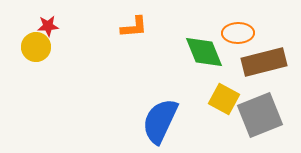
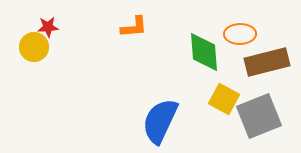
red star: moved 1 px down
orange ellipse: moved 2 px right, 1 px down
yellow circle: moved 2 px left
green diamond: rotated 18 degrees clockwise
brown rectangle: moved 3 px right
gray square: moved 1 px left, 1 px down
